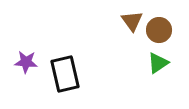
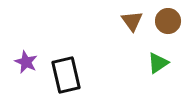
brown circle: moved 9 px right, 9 px up
purple star: rotated 20 degrees clockwise
black rectangle: moved 1 px right, 1 px down
